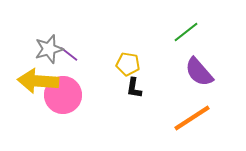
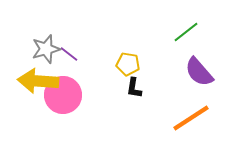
gray star: moved 3 px left
orange line: moved 1 px left
